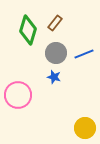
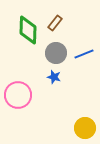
green diamond: rotated 16 degrees counterclockwise
